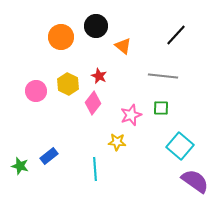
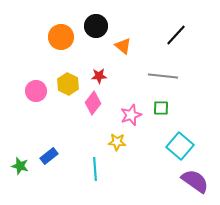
red star: rotated 28 degrees counterclockwise
